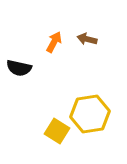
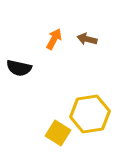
orange arrow: moved 3 px up
yellow square: moved 1 px right, 2 px down
